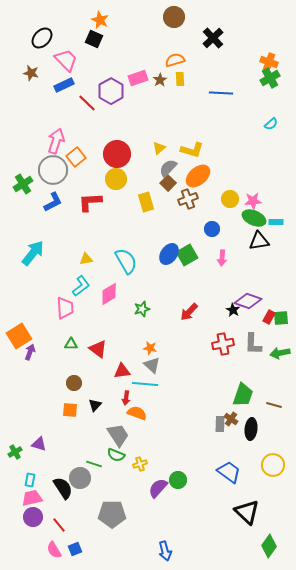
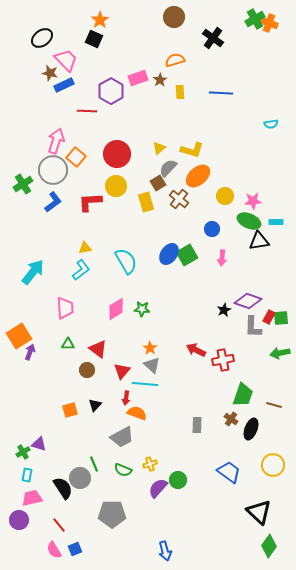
orange star at (100, 20): rotated 12 degrees clockwise
black ellipse at (42, 38): rotated 10 degrees clockwise
black cross at (213, 38): rotated 10 degrees counterclockwise
orange cross at (269, 62): moved 39 px up
brown star at (31, 73): moved 19 px right
green cross at (270, 78): moved 15 px left, 59 px up
yellow rectangle at (180, 79): moved 13 px down
red line at (87, 103): moved 8 px down; rotated 42 degrees counterclockwise
cyan semicircle at (271, 124): rotated 32 degrees clockwise
orange square at (76, 157): rotated 12 degrees counterclockwise
yellow circle at (116, 179): moved 7 px down
brown square at (168, 183): moved 10 px left; rotated 14 degrees clockwise
brown cross at (188, 199): moved 9 px left; rotated 30 degrees counterclockwise
yellow circle at (230, 199): moved 5 px left, 3 px up
blue L-shape at (53, 202): rotated 10 degrees counterclockwise
green ellipse at (254, 218): moved 5 px left, 3 px down
cyan arrow at (33, 253): moved 19 px down
yellow triangle at (86, 259): moved 1 px left, 11 px up
cyan L-shape at (81, 286): moved 16 px up
pink diamond at (109, 294): moved 7 px right, 15 px down
green star at (142, 309): rotated 21 degrees clockwise
black star at (233, 310): moved 9 px left; rotated 16 degrees clockwise
red arrow at (189, 312): moved 7 px right, 38 px down; rotated 72 degrees clockwise
green triangle at (71, 344): moved 3 px left
red cross at (223, 344): moved 16 px down
gray L-shape at (253, 344): moved 17 px up
orange star at (150, 348): rotated 24 degrees clockwise
red triangle at (122, 371): rotated 42 degrees counterclockwise
brown circle at (74, 383): moved 13 px right, 13 px up
orange square at (70, 410): rotated 21 degrees counterclockwise
gray rectangle at (220, 424): moved 23 px left, 1 px down
black ellipse at (251, 429): rotated 15 degrees clockwise
gray trapezoid at (118, 435): moved 4 px right, 2 px down; rotated 95 degrees clockwise
green cross at (15, 452): moved 8 px right
green semicircle at (116, 455): moved 7 px right, 15 px down
green line at (94, 464): rotated 49 degrees clockwise
yellow cross at (140, 464): moved 10 px right
cyan rectangle at (30, 480): moved 3 px left, 5 px up
black triangle at (247, 512): moved 12 px right
purple circle at (33, 517): moved 14 px left, 3 px down
